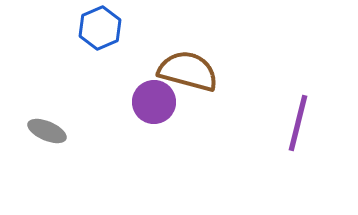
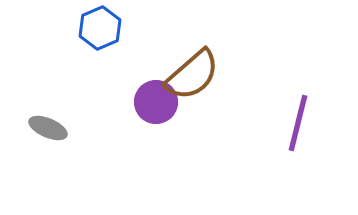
brown semicircle: moved 4 px right, 4 px down; rotated 124 degrees clockwise
purple circle: moved 2 px right
gray ellipse: moved 1 px right, 3 px up
